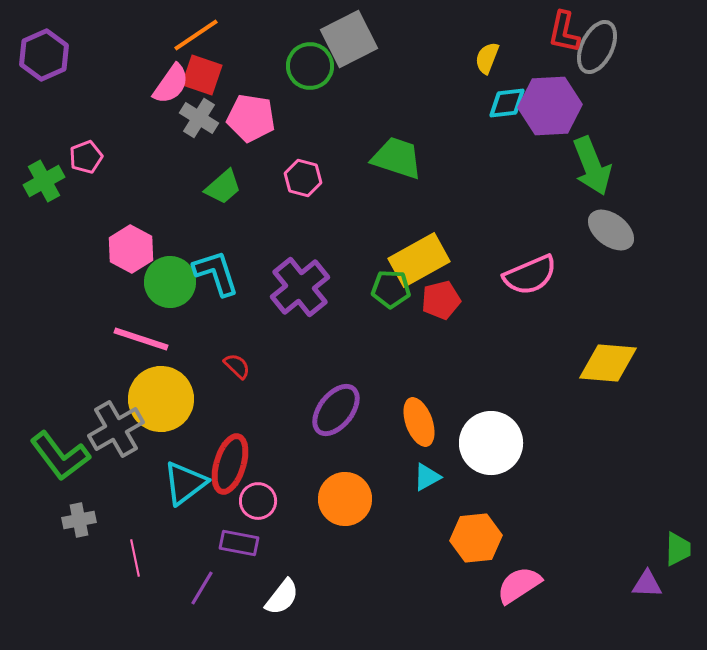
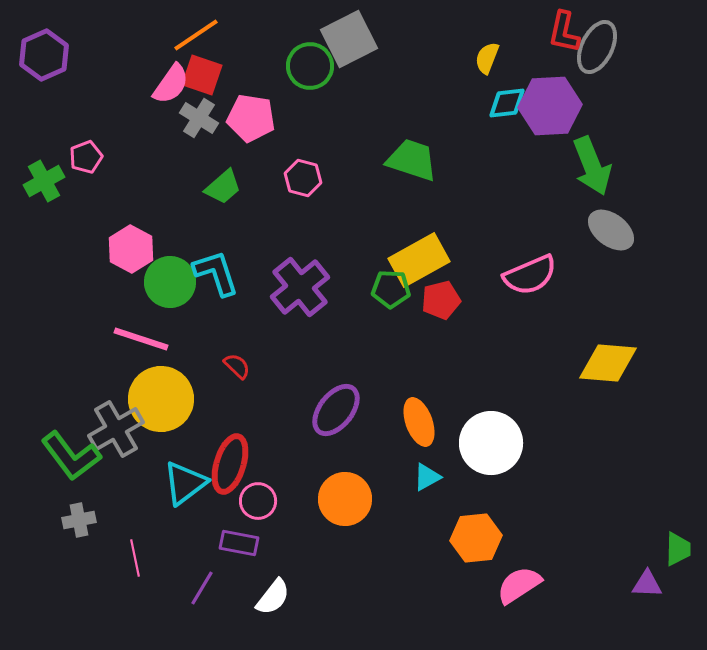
green trapezoid at (397, 158): moved 15 px right, 2 px down
green L-shape at (60, 456): moved 11 px right
white semicircle at (282, 597): moved 9 px left
